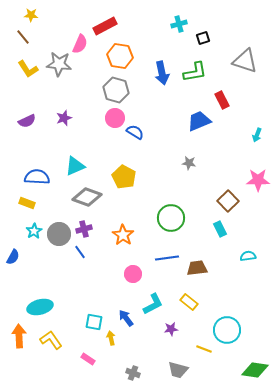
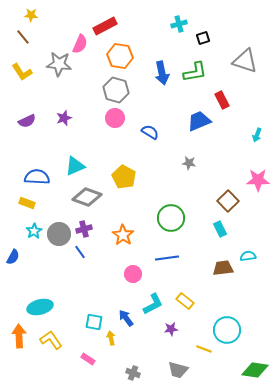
yellow L-shape at (28, 69): moved 6 px left, 3 px down
blue semicircle at (135, 132): moved 15 px right
brown trapezoid at (197, 268): moved 26 px right
yellow rectangle at (189, 302): moved 4 px left, 1 px up
